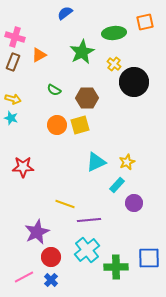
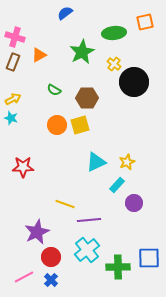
yellow arrow: rotated 42 degrees counterclockwise
green cross: moved 2 px right
